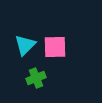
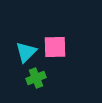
cyan triangle: moved 1 px right, 7 px down
